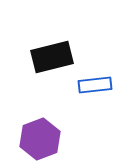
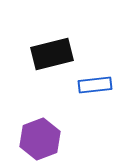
black rectangle: moved 3 px up
